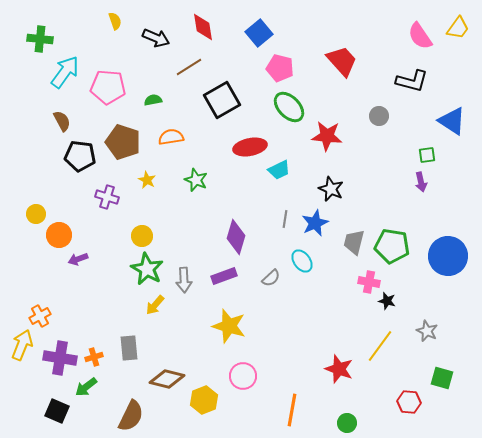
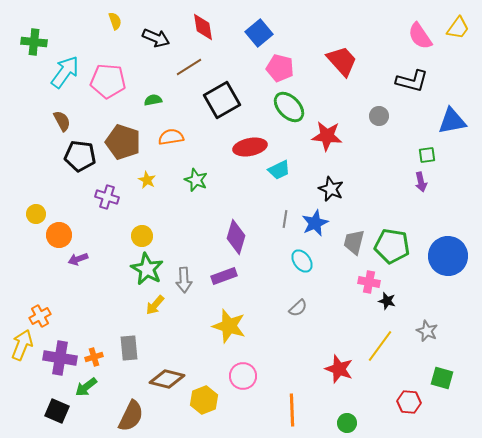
green cross at (40, 39): moved 6 px left, 3 px down
pink pentagon at (108, 87): moved 6 px up
blue triangle at (452, 121): rotated 44 degrees counterclockwise
gray semicircle at (271, 278): moved 27 px right, 30 px down
orange line at (292, 410): rotated 12 degrees counterclockwise
